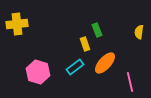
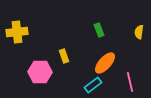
yellow cross: moved 8 px down
green rectangle: moved 2 px right
yellow rectangle: moved 21 px left, 12 px down
cyan rectangle: moved 18 px right, 18 px down
pink hexagon: moved 2 px right; rotated 15 degrees counterclockwise
